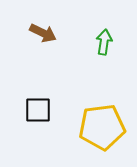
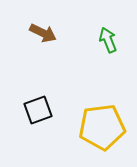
green arrow: moved 4 px right, 2 px up; rotated 30 degrees counterclockwise
black square: rotated 20 degrees counterclockwise
